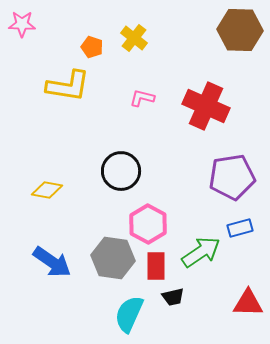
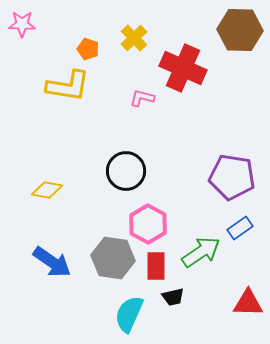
yellow cross: rotated 8 degrees clockwise
orange pentagon: moved 4 px left, 2 px down
red cross: moved 23 px left, 38 px up
black circle: moved 5 px right
purple pentagon: rotated 18 degrees clockwise
blue rectangle: rotated 20 degrees counterclockwise
